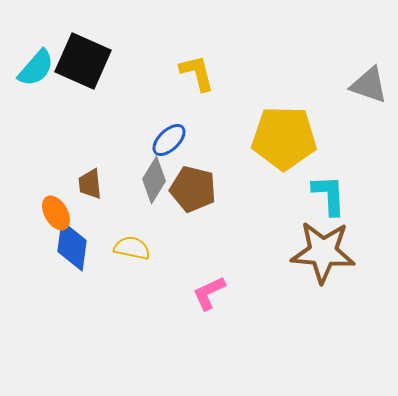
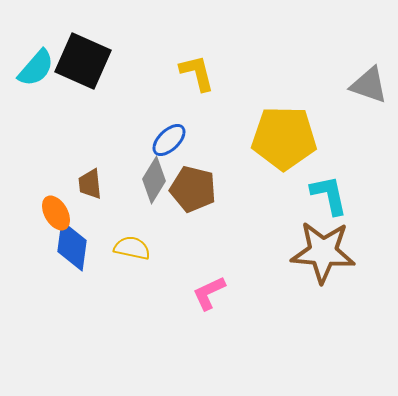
cyan L-shape: rotated 9 degrees counterclockwise
